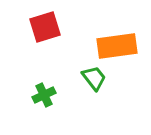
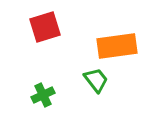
green trapezoid: moved 2 px right, 2 px down
green cross: moved 1 px left
